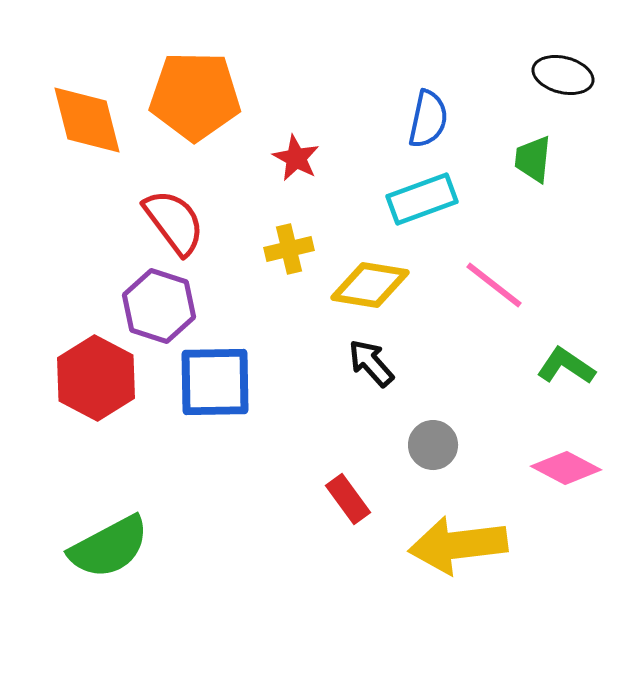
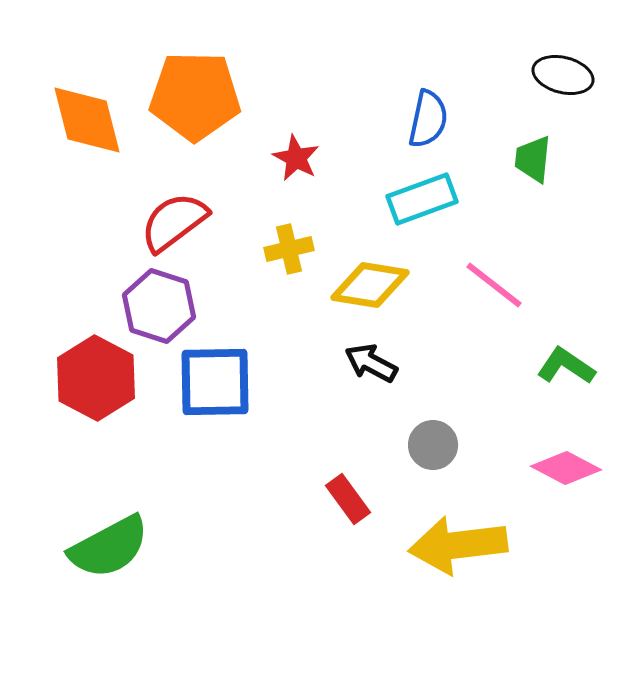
red semicircle: rotated 90 degrees counterclockwise
black arrow: rotated 20 degrees counterclockwise
